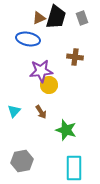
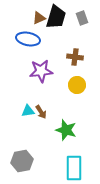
yellow circle: moved 28 px right
cyan triangle: moved 14 px right; rotated 40 degrees clockwise
